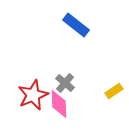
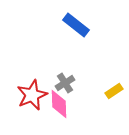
gray cross: rotated 18 degrees clockwise
red star: moved 1 px left
